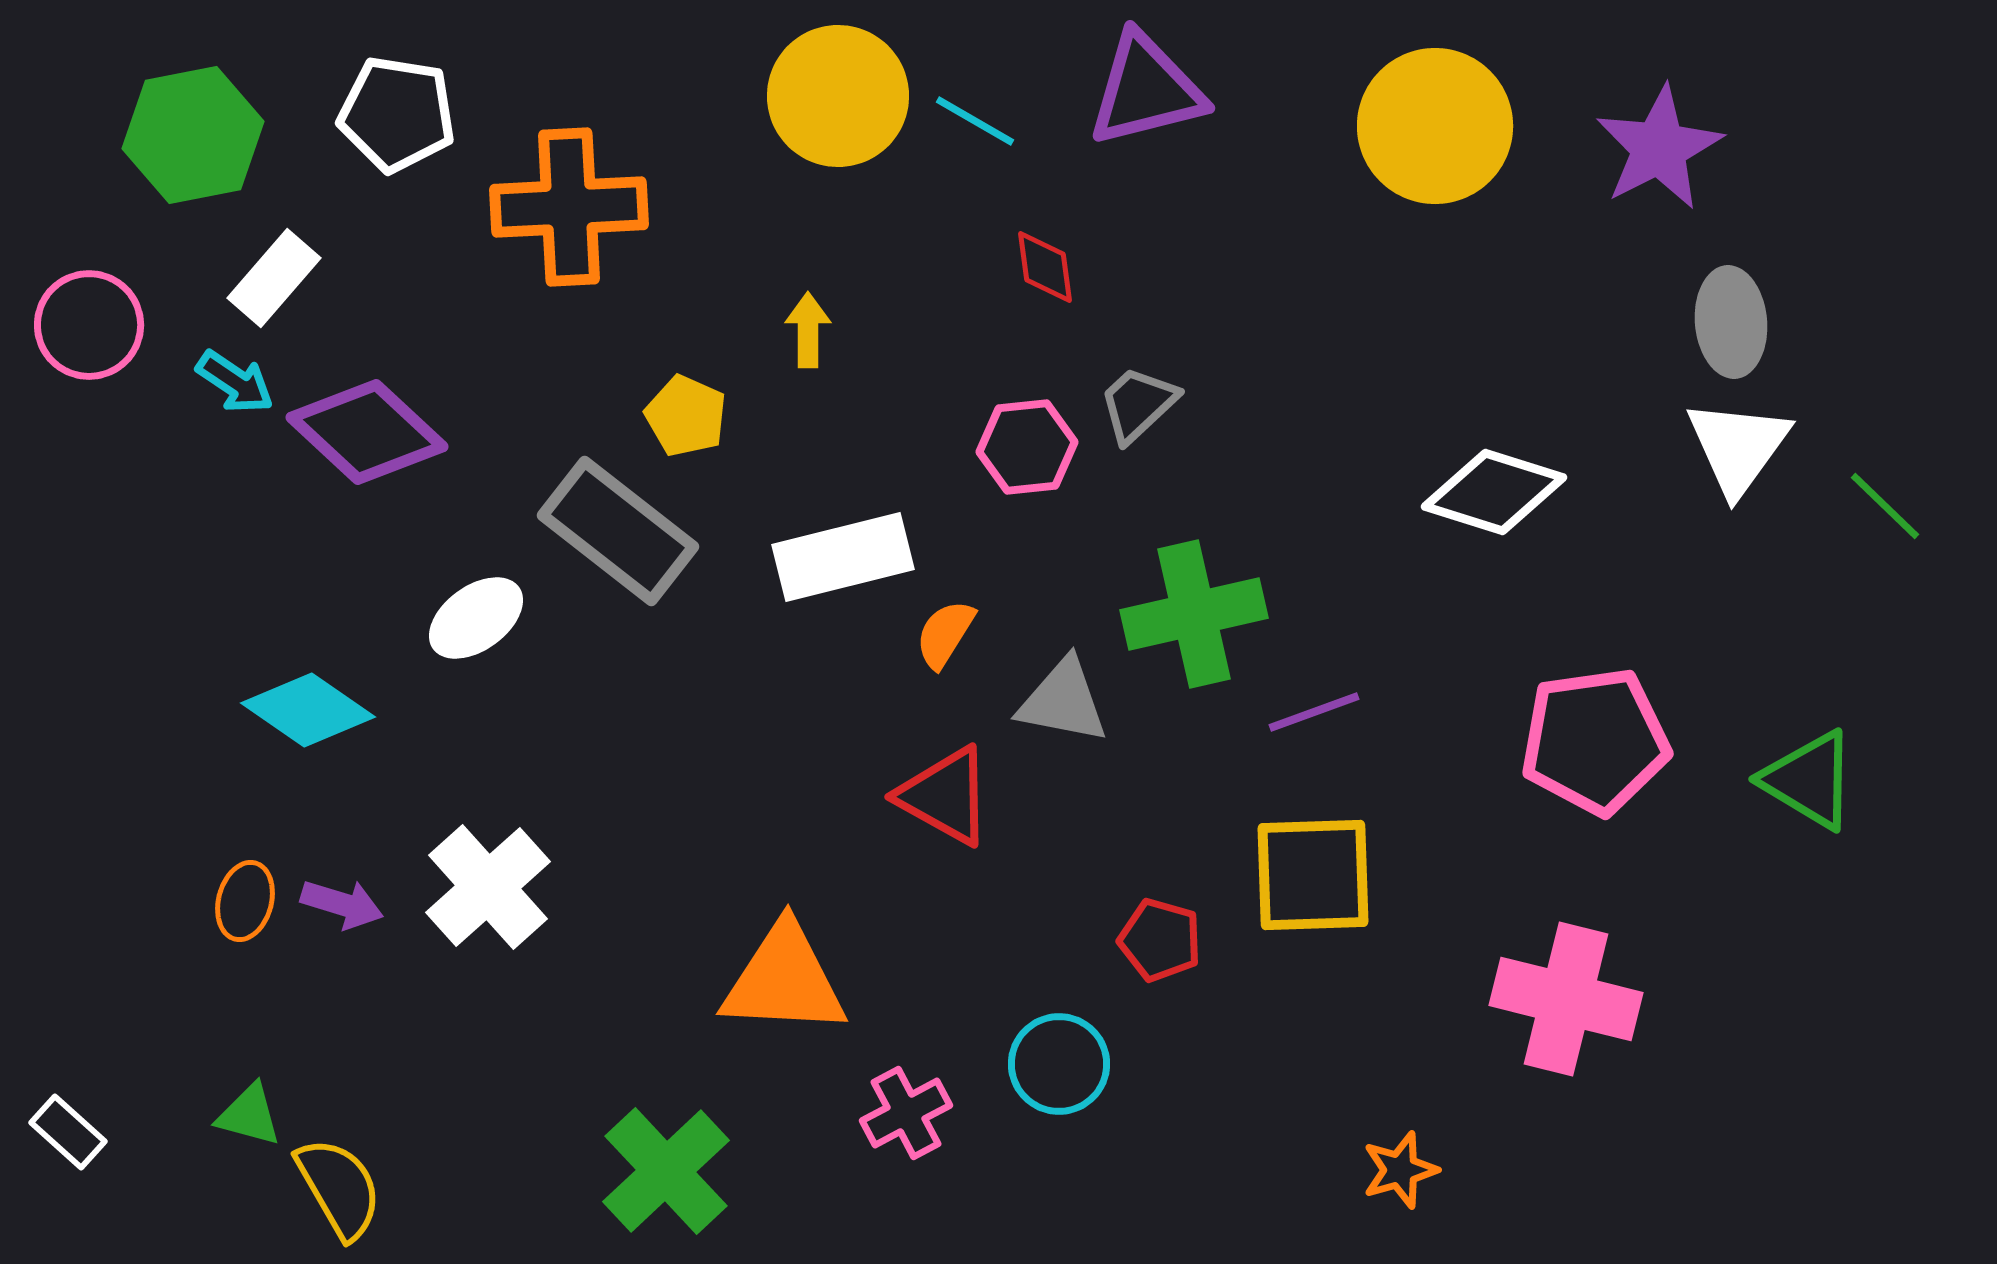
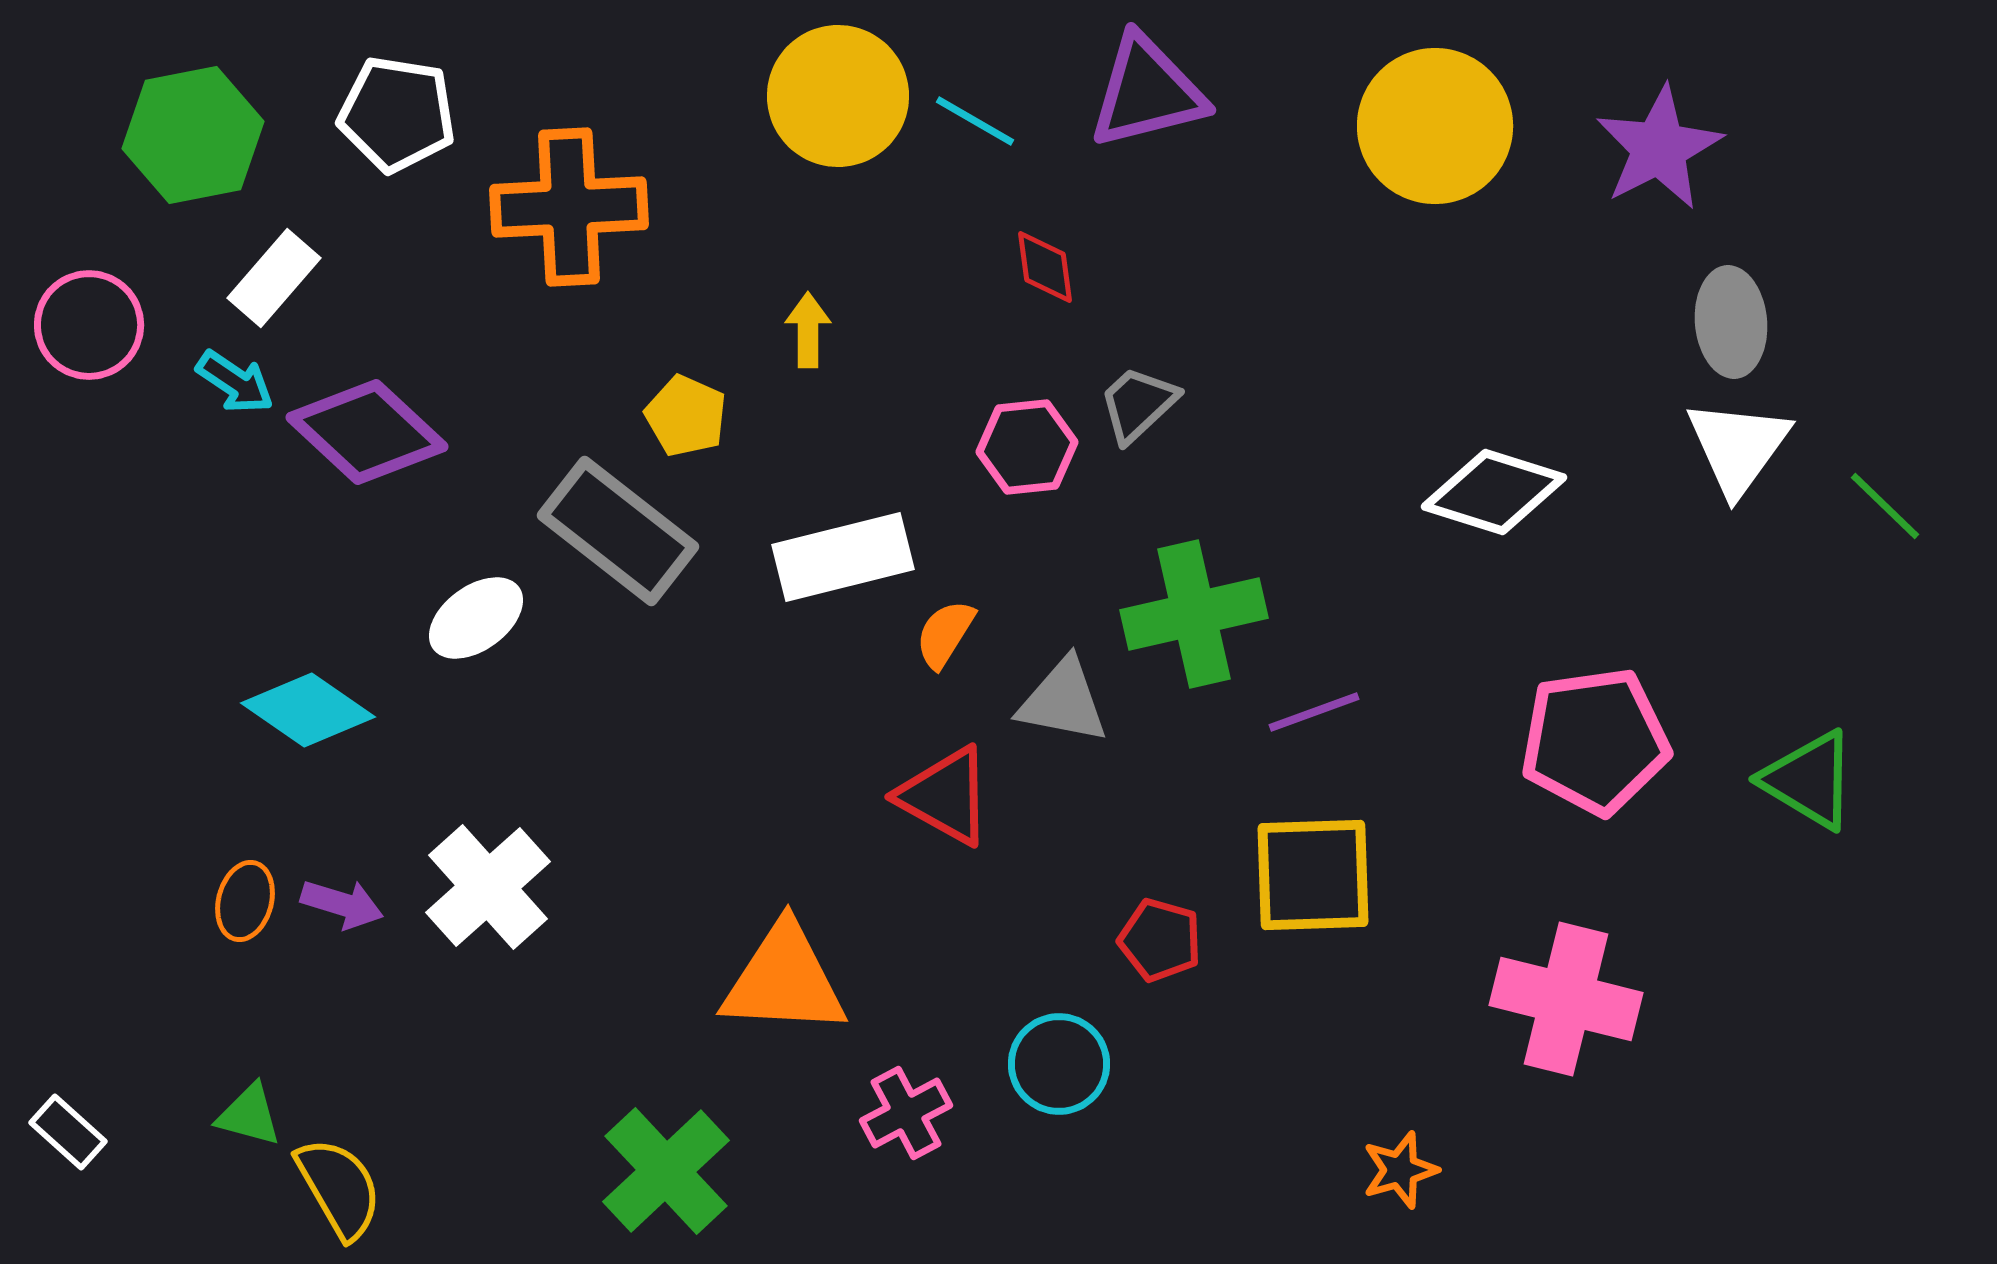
purple triangle at (1146, 90): moved 1 px right, 2 px down
